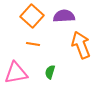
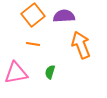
orange square: moved 1 px right, 1 px up; rotated 10 degrees clockwise
